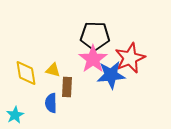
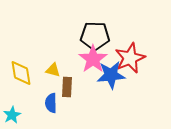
yellow diamond: moved 5 px left
cyan star: moved 3 px left
